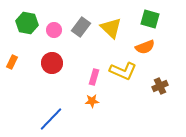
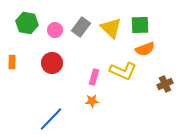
green square: moved 10 px left, 6 px down; rotated 18 degrees counterclockwise
pink circle: moved 1 px right
orange semicircle: moved 2 px down
orange rectangle: rotated 24 degrees counterclockwise
brown cross: moved 5 px right, 2 px up
